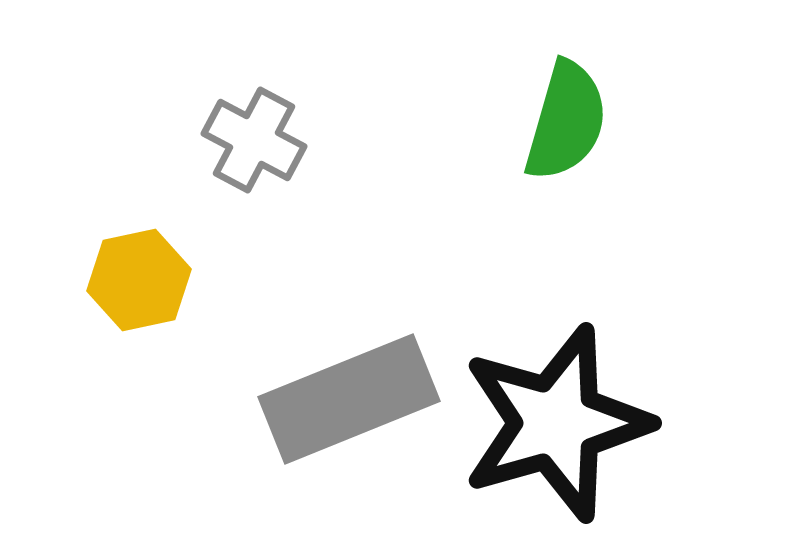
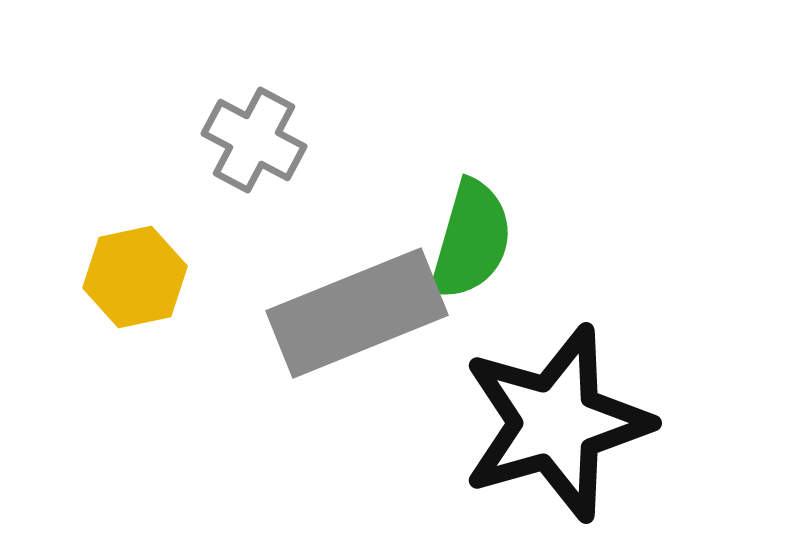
green semicircle: moved 95 px left, 119 px down
yellow hexagon: moved 4 px left, 3 px up
gray rectangle: moved 8 px right, 86 px up
